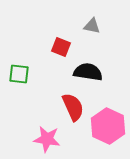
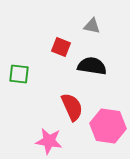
black semicircle: moved 4 px right, 6 px up
red semicircle: moved 1 px left
pink hexagon: rotated 16 degrees counterclockwise
pink star: moved 2 px right, 2 px down
